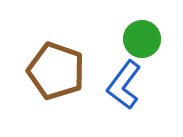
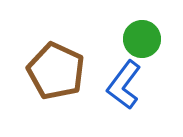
brown pentagon: rotated 6 degrees clockwise
